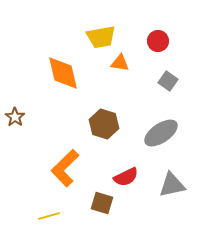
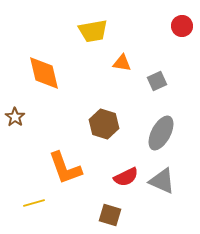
yellow trapezoid: moved 8 px left, 6 px up
red circle: moved 24 px right, 15 px up
orange triangle: moved 2 px right
orange diamond: moved 19 px left
gray square: moved 11 px left; rotated 30 degrees clockwise
gray ellipse: rotated 28 degrees counterclockwise
orange L-shape: rotated 66 degrees counterclockwise
gray triangle: moved 10 px left, 4 px up; rotated 36 degrees clockwise
brown square: moved 8 px right, 12 px down
yellow line: moved 15 px left, 13 px up
